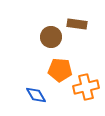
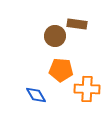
brown circle: moved 4 px right, 1 px up
orange pentagon: moved 1 px right
orange cross: moved 1 px right, 2 px down; rotated 15 degrees clockwise
